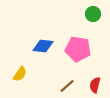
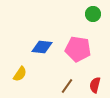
blue diamond: moved 1 px left, 1 px down
brown line: rotated 14 degrees counterclockwise
